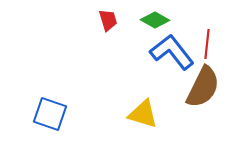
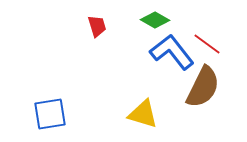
red trapezoid: moved 11 px left, 6 px down
red line: rotated 60 degrees counterclockwise
blue square: rotated 28 degrees counterclockwise
